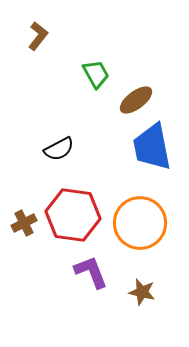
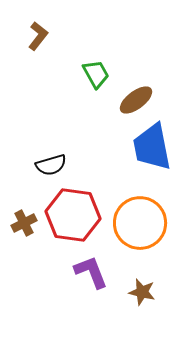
black semicircle: moved 8 px left, 16 px down; rotated 12 degrees clockwise
